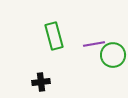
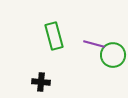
purple line: rotated 25 degrees clockwise
black cross: rotated 12 degrees clockwise
